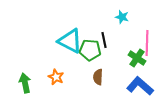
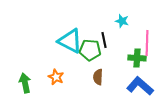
cyan star: moved 4 px down
green cross: rotated 30 degrees counterclockwise
